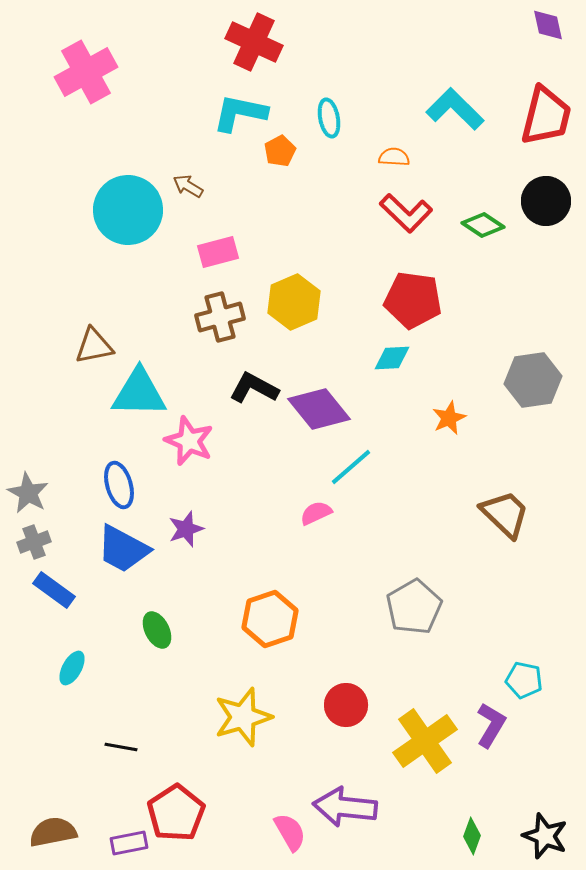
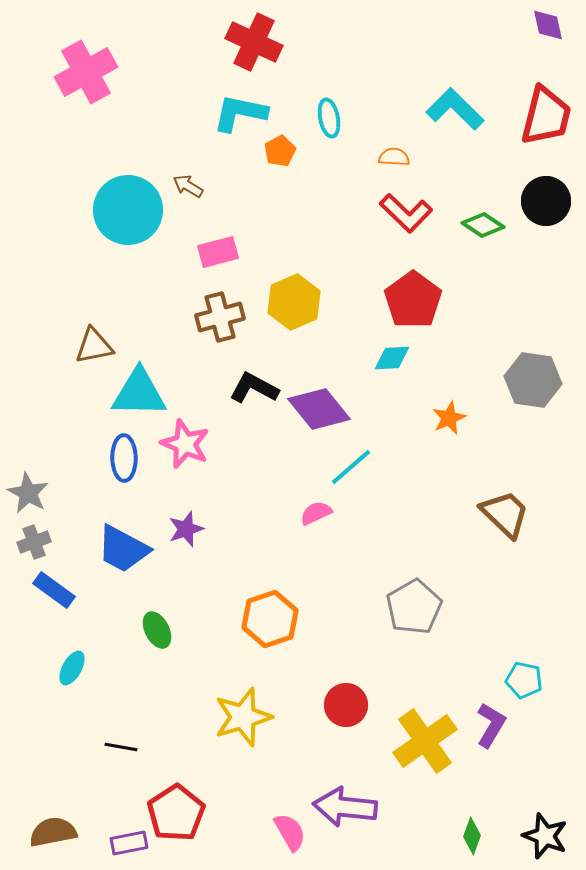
red pentagon at (413, 300): rotated 28 degrees clockwise
gray hexagon at (533, 380): rotated 16 degrees clockwise
pink star at (189, 441): moved 4 px left, 3 px down
blue ellipse at (119, 485): moved 5 px right, 27 px up; rotated 15 degrees clockwise
